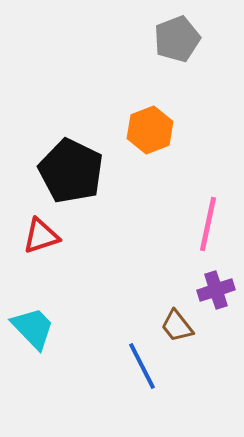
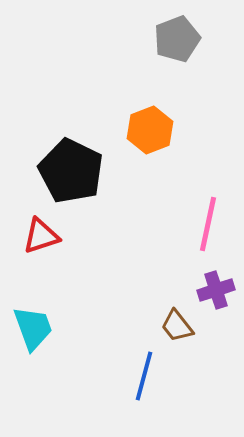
cyan trapezoid: rotated 24 degrees clockwise
blue line: moved 2 px right, 10 px down; rotated 42 degrees clockwise
